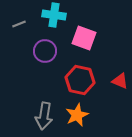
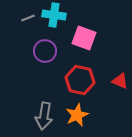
gray line: moved 9 px right, 6 px up
